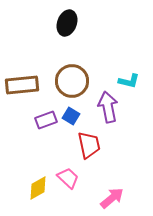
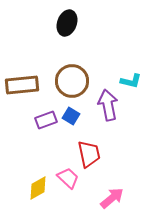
cyan L-shape: moved 2 px right
purple arrow: moved 2 px up
red trapezoid: moved 9 px down
